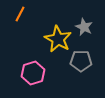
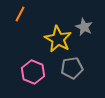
gray pentagon: moved 9 px left, 7 px down; rotated 10 degrees counterclockwise
pink hexagon: moved 1 px up; rotated 20 degrees counterclockwise
